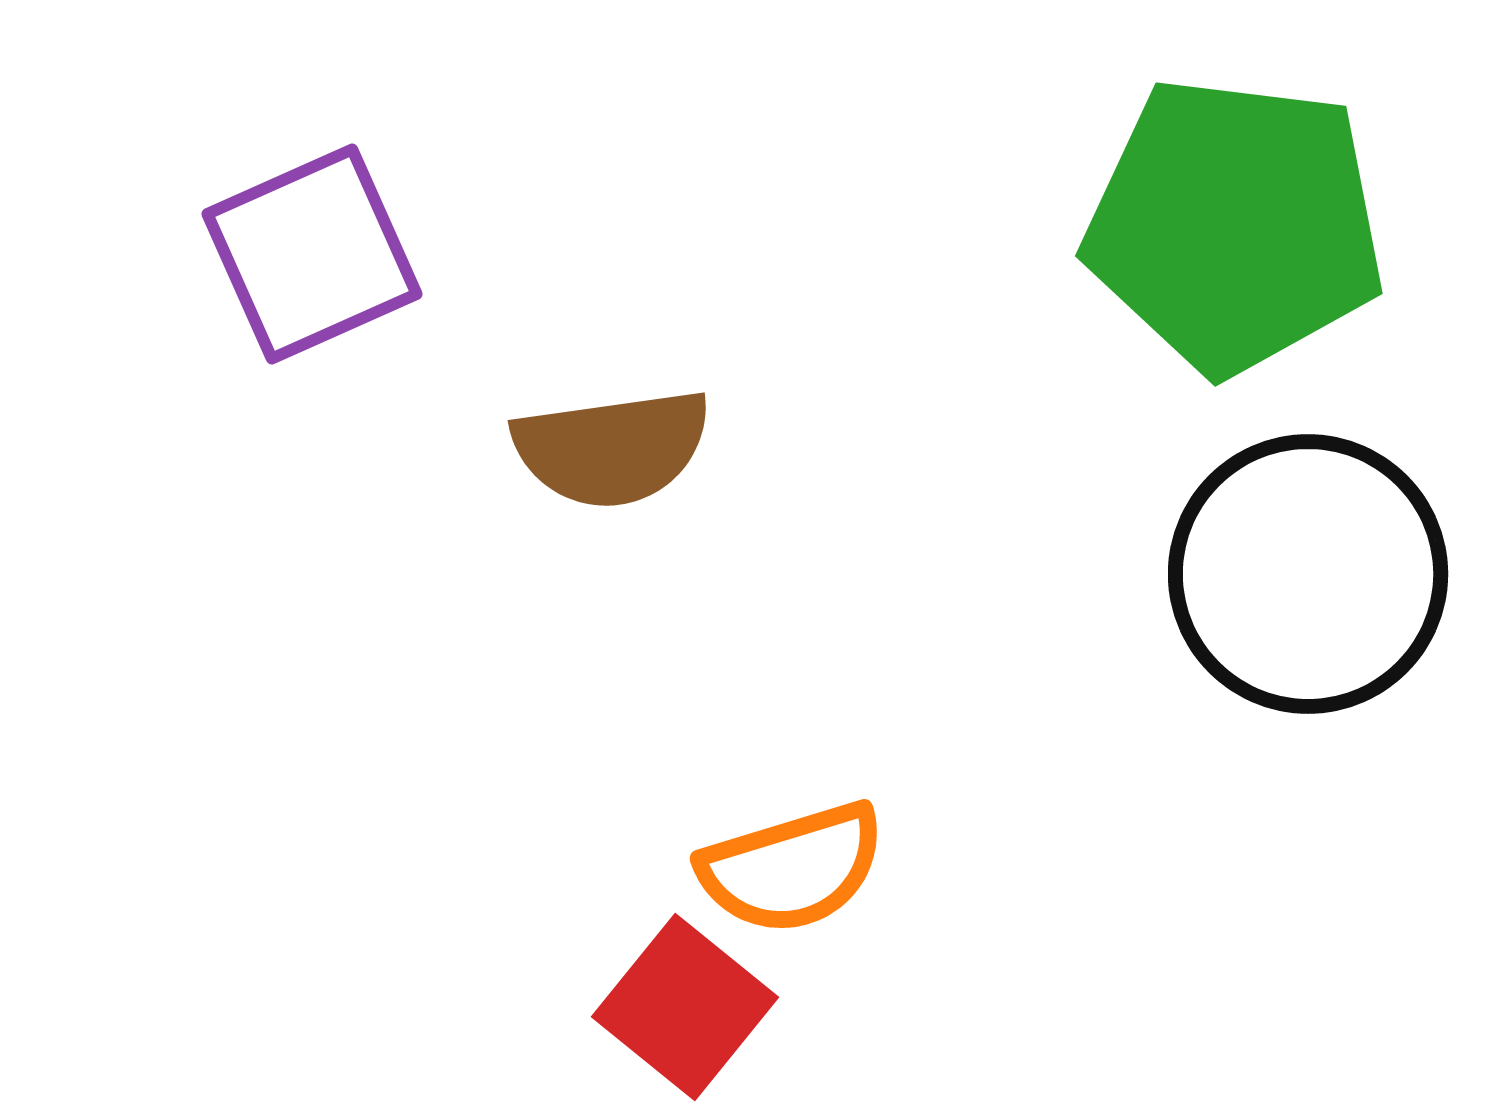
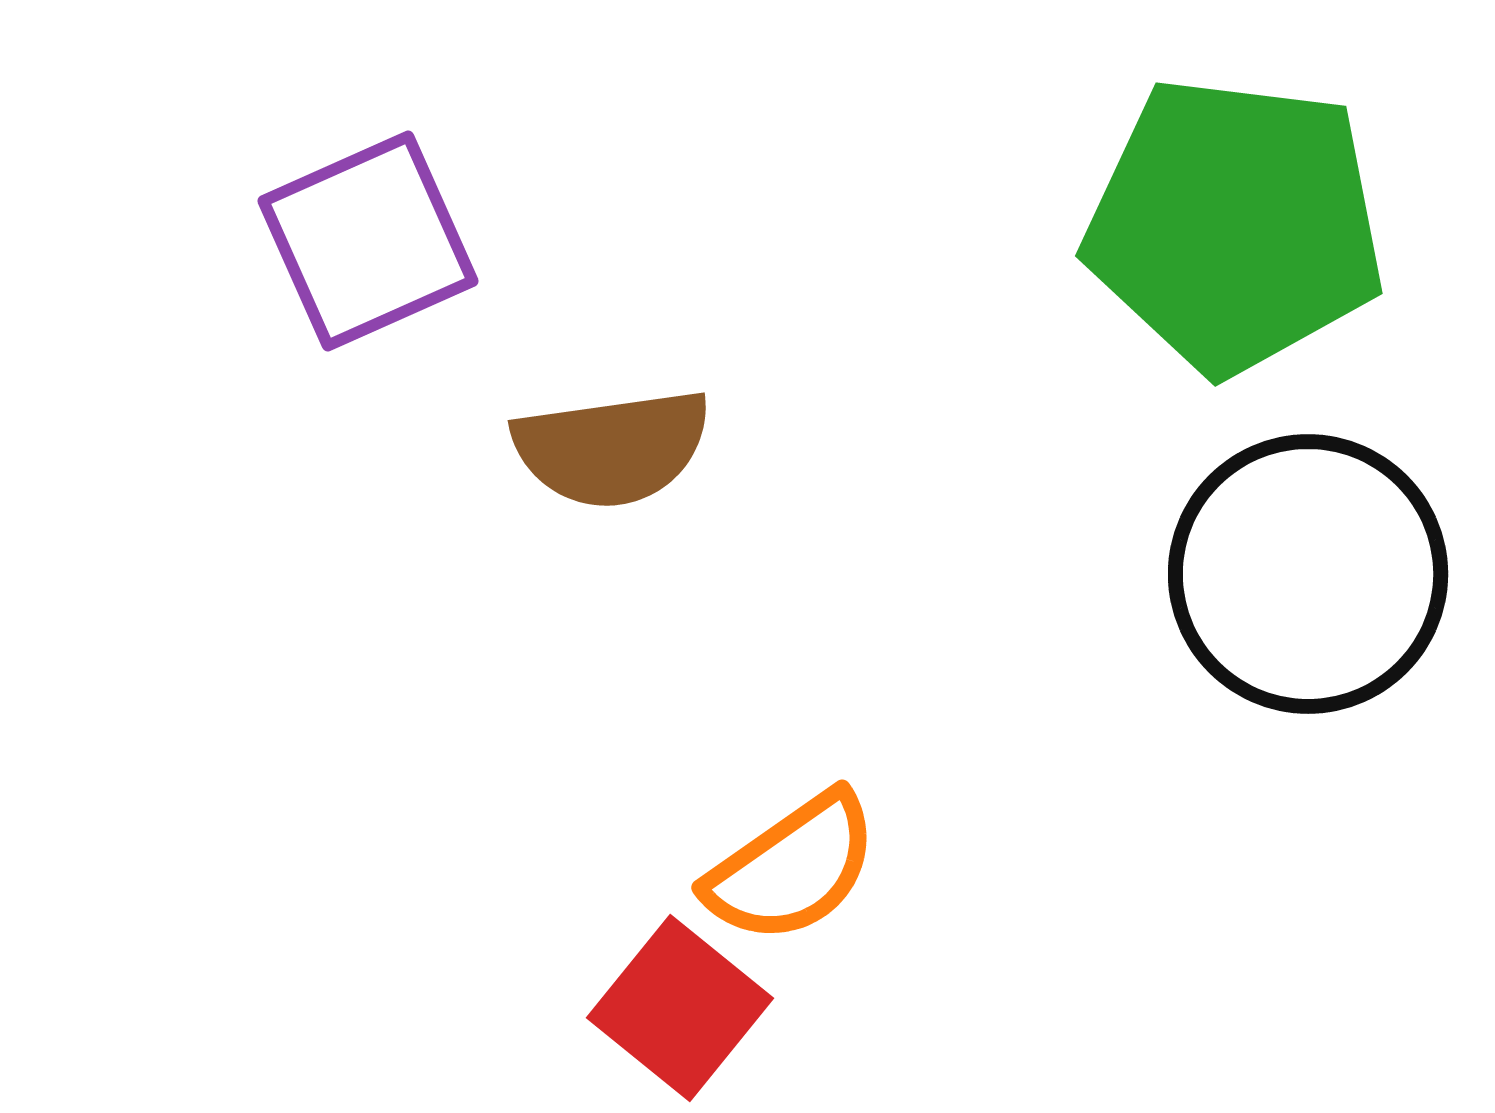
purple square: moved 56 px right, 13 px up
orange semicircle: rotated 18 degrees counterclockwise
red square: moved 5 px left, 1 px down
